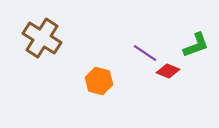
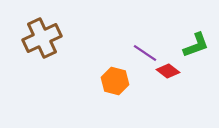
brown cross: rotated 33 degrees clockwise
red diamond: rotated 15 degrees clockwise
orange hexagon: moved 16 px right
